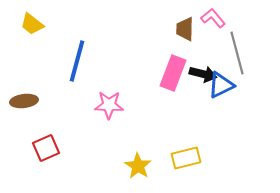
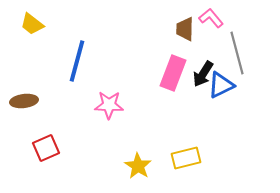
pink L-shape: moved 2 px left
black arrow: rotated 108 degrees clockwise
